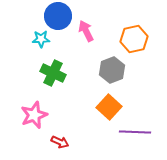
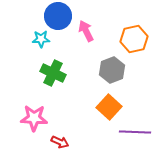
pink star: moved 3 px down; rotated 24 degrees clockwise
